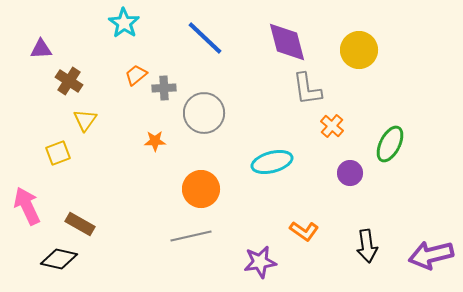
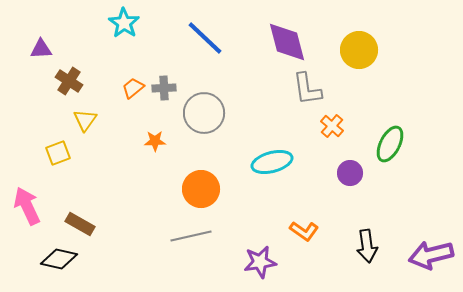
orange trapezoid: moved 3 px left, 13 px down
